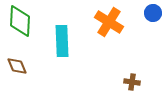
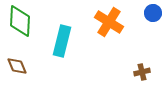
cyan rectangle: rotated 16 degrees clockwise
brown cross: moved 10 px right, 10 px up; rotated 21 degrees counterclockwise
